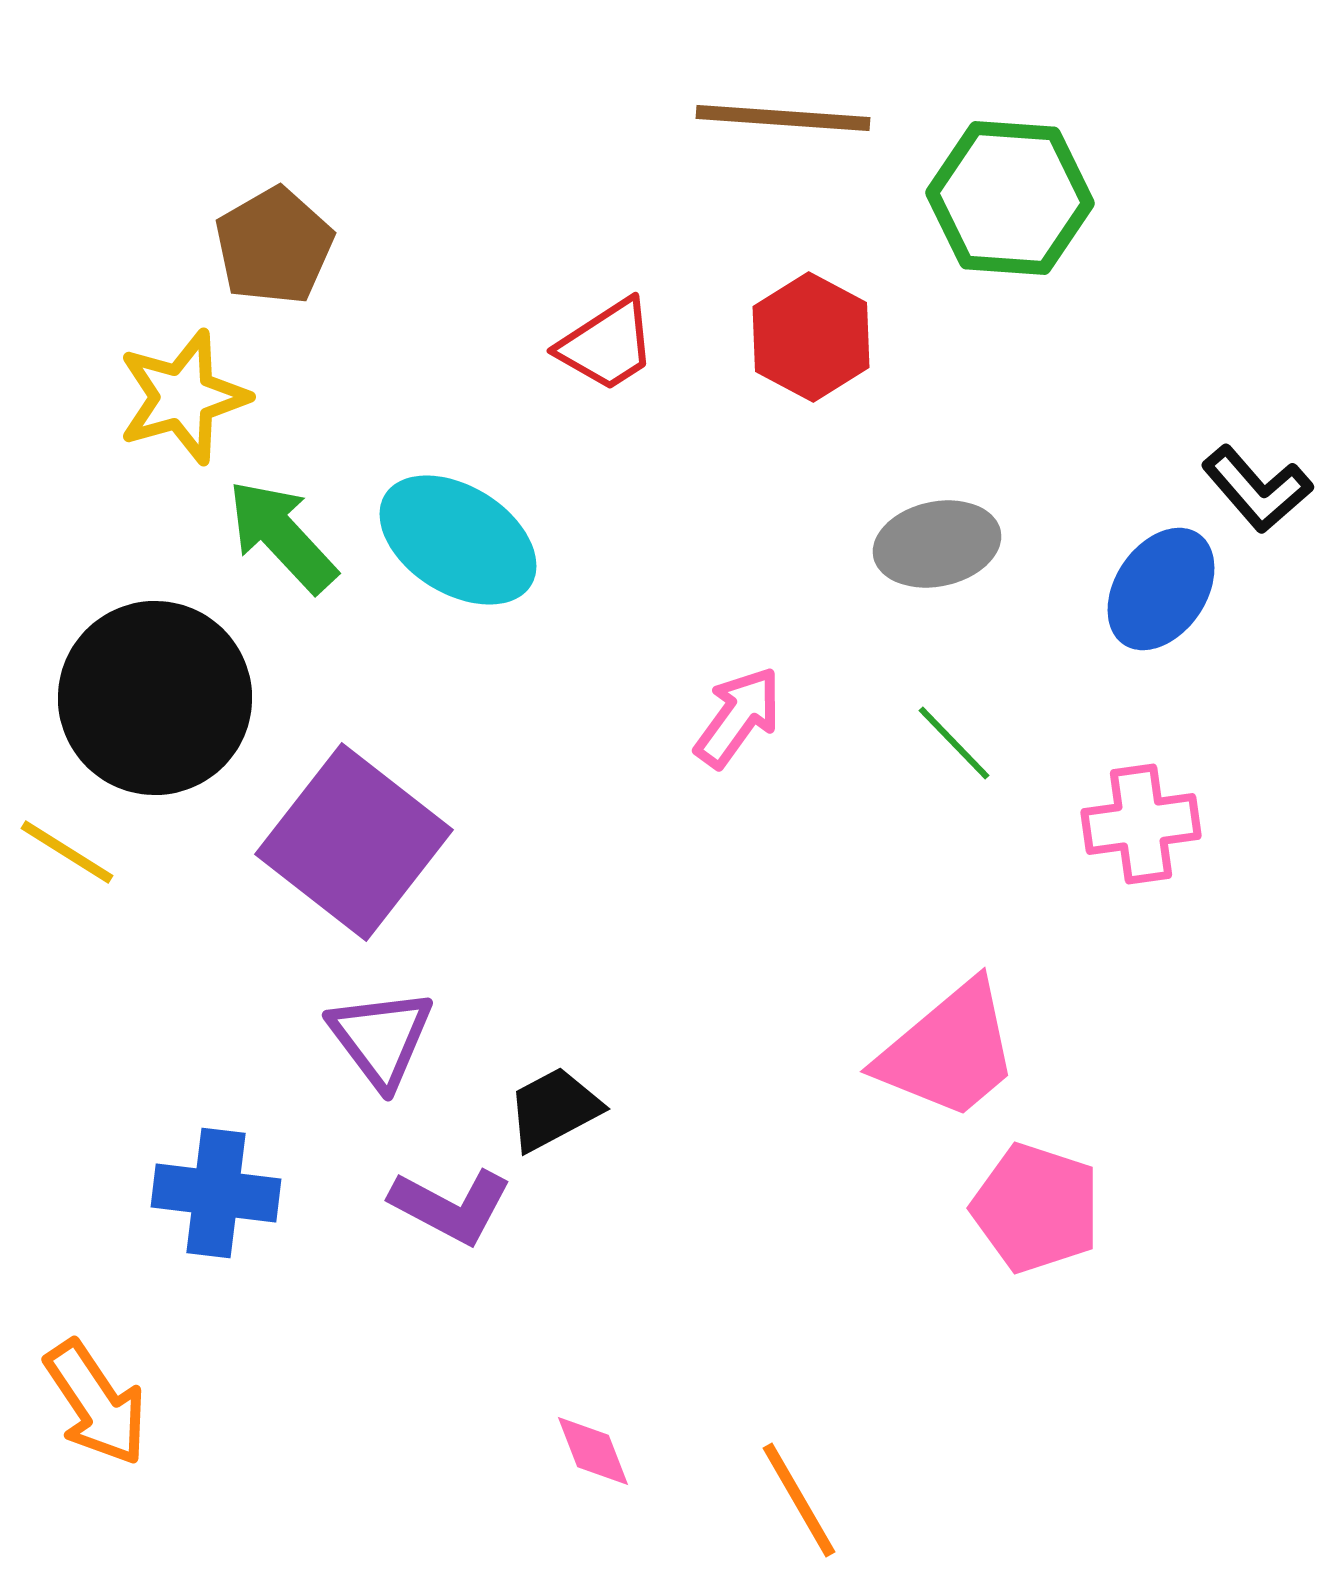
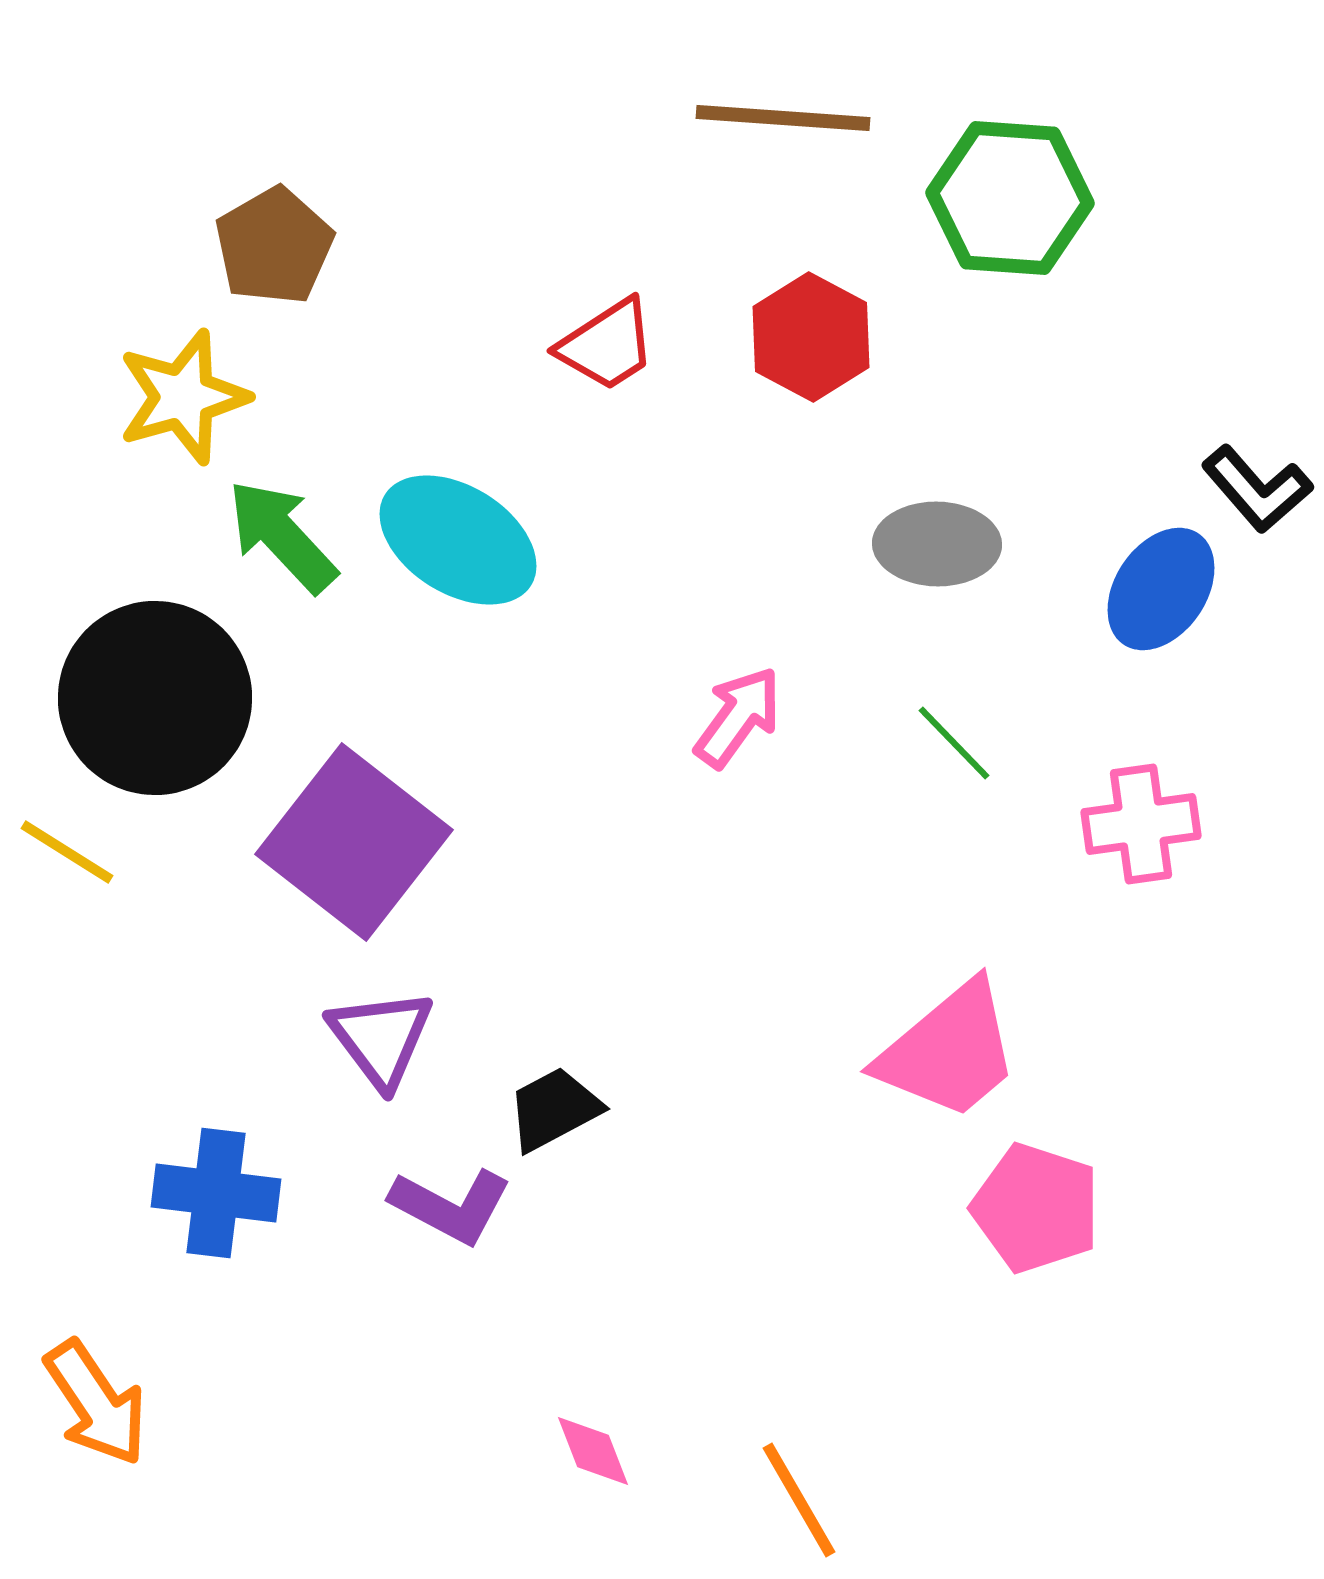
gray ellipse: rotated 13 degrees clockwise
